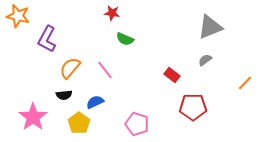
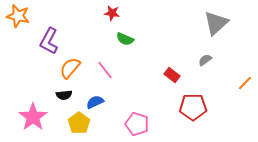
gray triangle: moved 6 px right, 4 px up; rotated 20 degrees counterclockwise
purple L-shape: moved 2 px right, 2 px down
